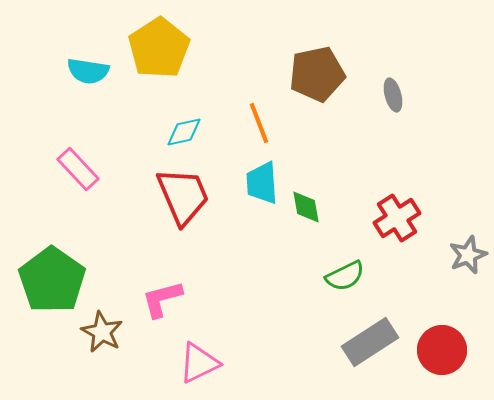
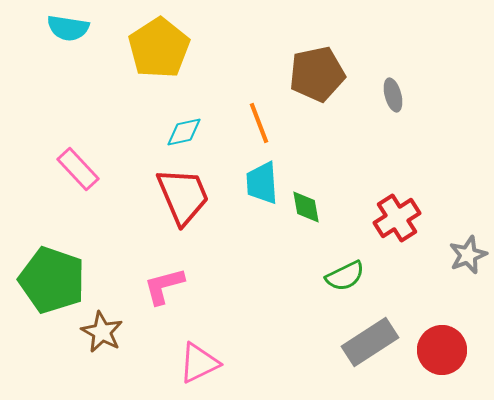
cyan semicircle: moved 20 px left, 43 px up
green pentagon: rotated 16 degrees counterclockwise
pink L-shape: moved 2 px right, 13 px up
